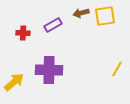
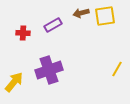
purple cross: rotated 20 degrees counterclockwise
yellow arrow: rotated 10 degrees counterclockwise
